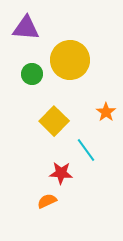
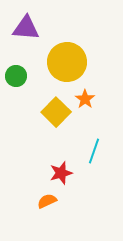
yellow circle: moved 3 px left, 2 px down
green circle: moved 16 px left, 2 px down
orange star: moved 21 px left, 13 px up
yellow square: moved 2 px right, 9 px up
cyan line: moved 8 px right, 1 px down; rotated 55 degrees clockwise
red star: rotated 20 degrees counterclockwise
